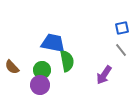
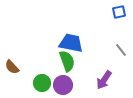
blue square: moved 3 px left, 16 px up
blue trapezoid: moved 18 px right
green semicircle: rotated 10 degrees counterclockwise
green circle: moved 13 px down
purple arrow: moved 5 px down
purple circle: moved 23 px right
